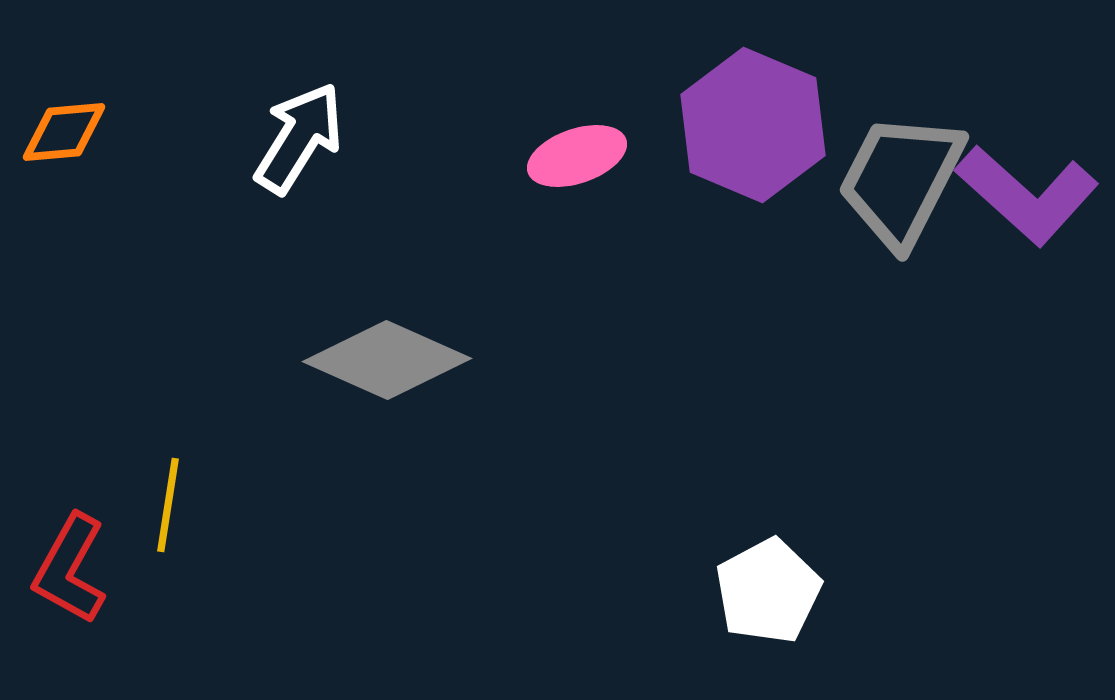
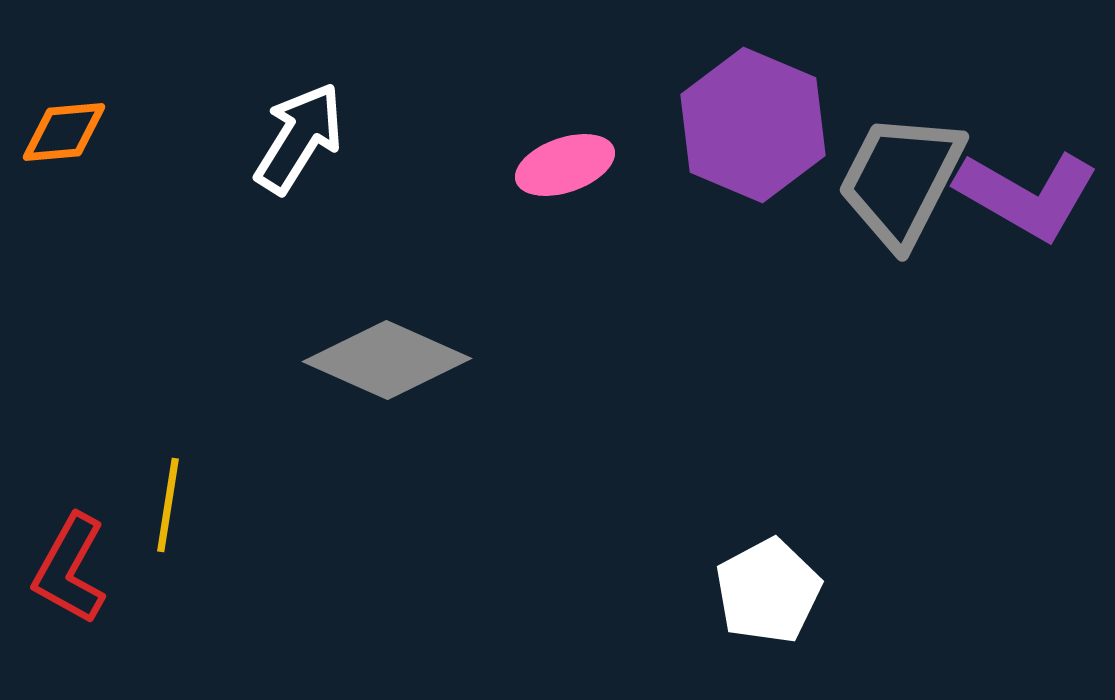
pink ellipse: moved 12 px left, 9 px down
purple L-shape: rotated 12 degrees counterclockwise
